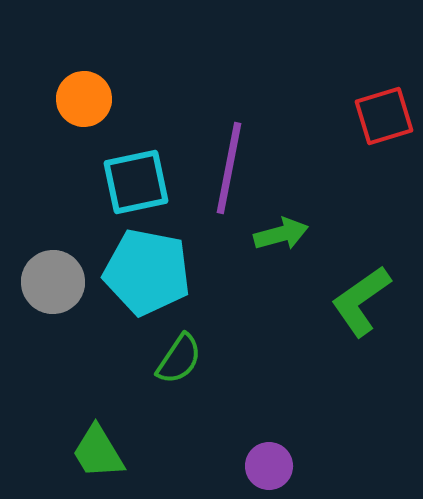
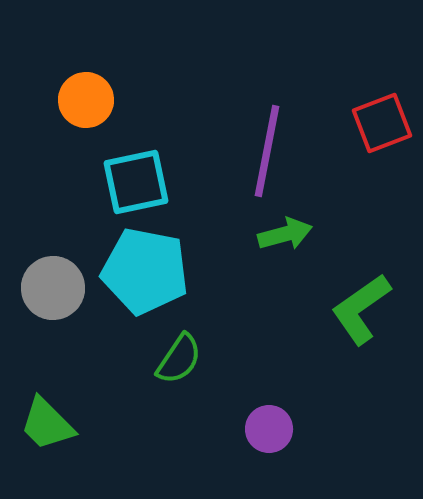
orange circle: moved 2 px right, 1 px down
red square: moved 2 px left, 7 px down; rotated 4 degrees counterclockwise
purple line: moved 38 px right, 17 px up
green arrow: moved 4 px right
cyan pentagon: moved 2 px left, 1 px up
gray circle: moved 6 px down
green L-shape: moved 8 px down
green trapezoid: moved 51 px left, 28 px up; rotated 14 degrees counterclockwise
purple circle: moved 37 px up
